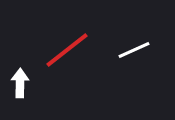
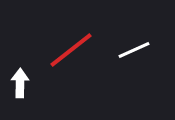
red line: moved 4 px right
